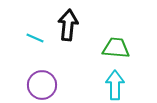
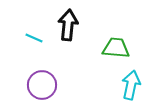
cyan line: moved 1 px left
cyan arrow: moved 16 px right; rotated 12 degrees clockwise
